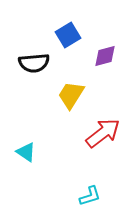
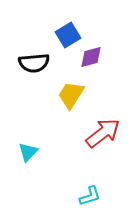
purple diamond: moved 14 px left, 1 px down
cyan triangle: moved 2 px right; rotated 40 degrees clockwise
